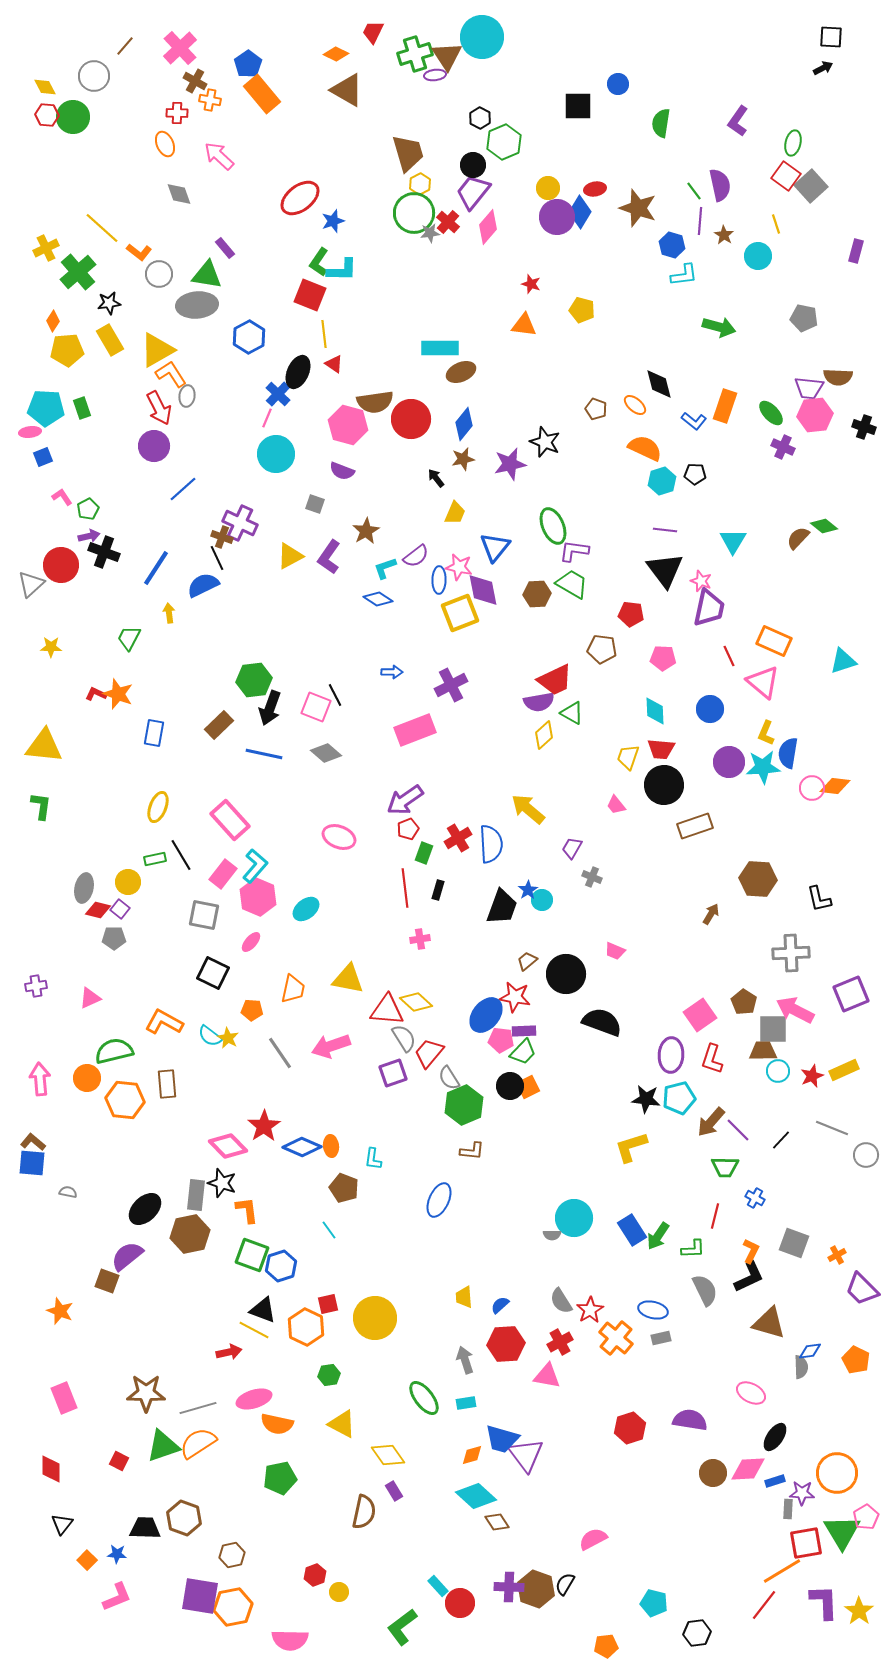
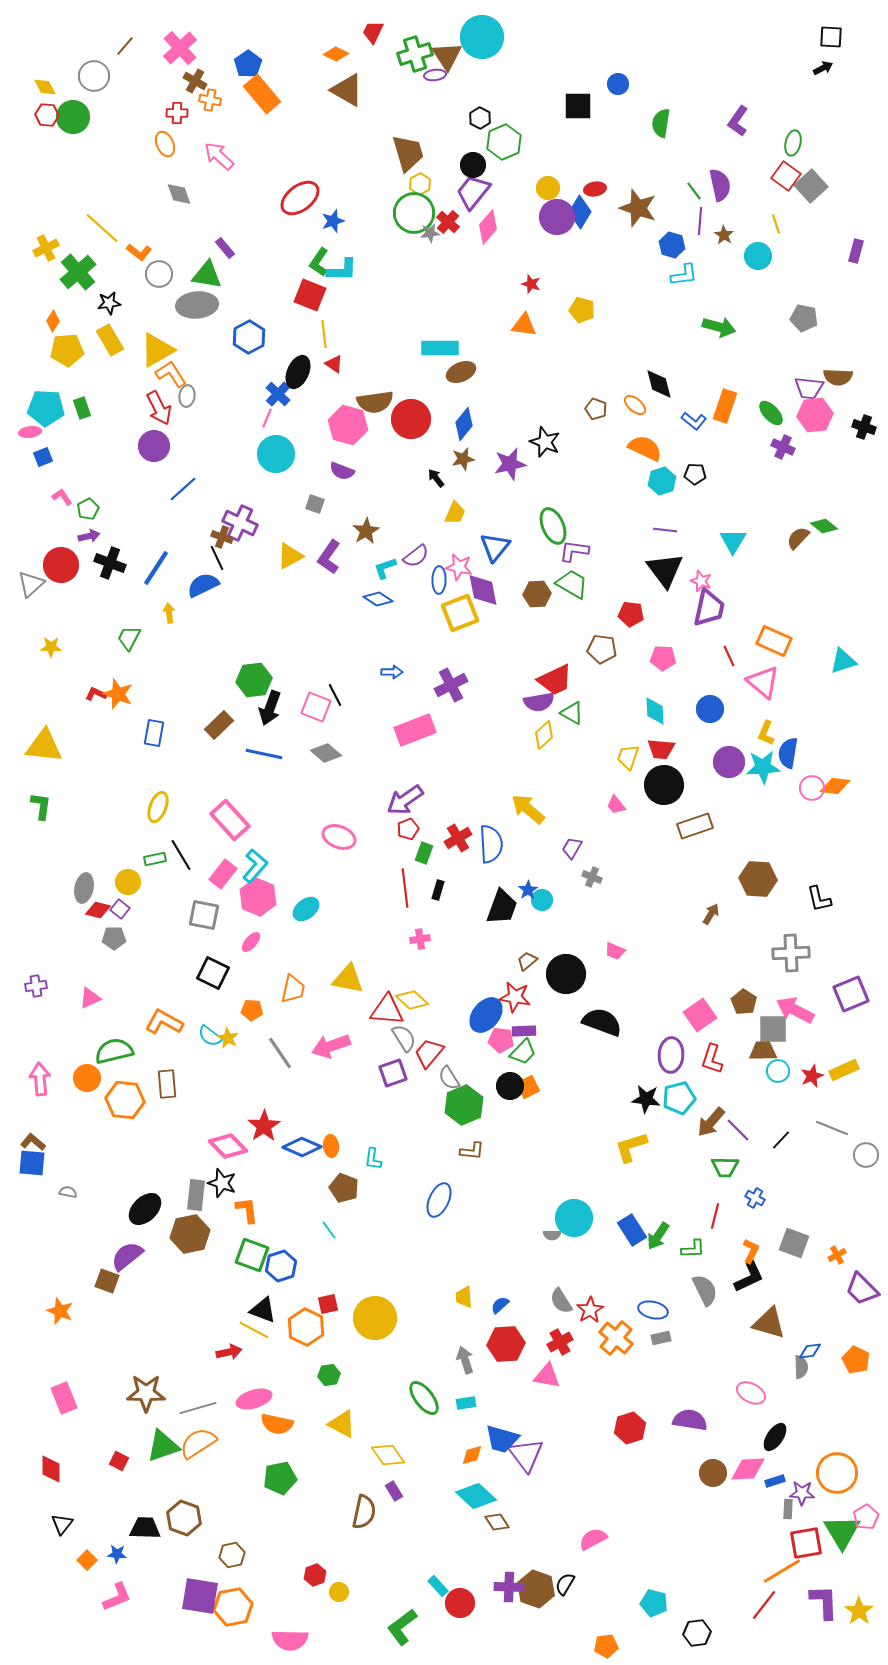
black cross at (104, 552): moved 6 px right, 11 px down
yellow diamond at (416, 1002): moved 4 px left, 2 px up
